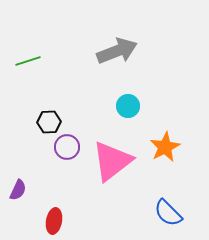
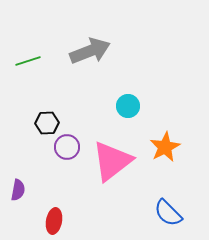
gray arrow: moved 27 px left
black hexagon: moved 2 px left, 1 px down
purple semicircle: rotated 15 degrees counterclockwise
